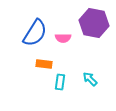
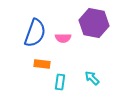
blue semicircle: rotated 12 degrees counterclockwise
orange rectangle: moved 2 px left
cyan arrow: moved 2 px right, 1 px up
